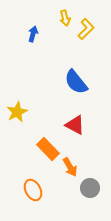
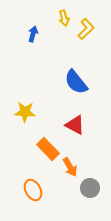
yellow arrow: moved 1 px left
yellow star: moved 8 px right; rotated 30 degrees clockwise
